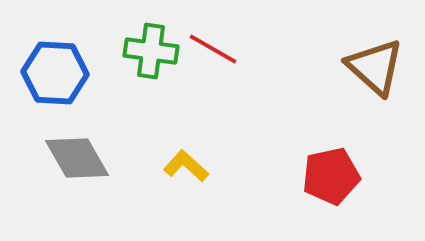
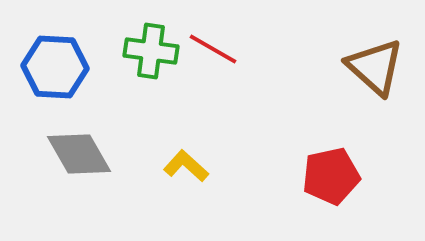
blue hexagon: moved 6 px up
gray diamond: moved 2 px right, 4 px up
